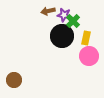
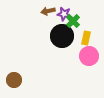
purple star: moved 1 px up
